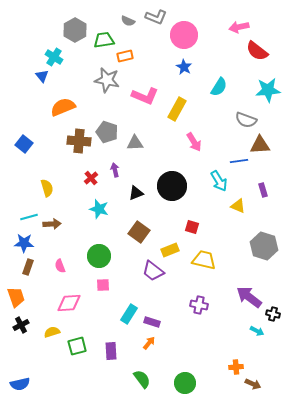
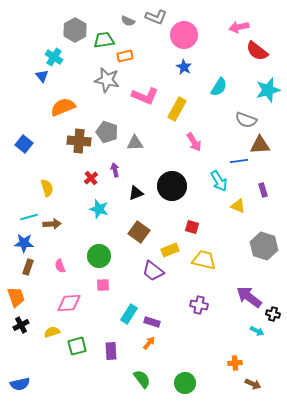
cyan star at (268, 90): rotated 10 degrees counterclockwise
orange cross at (236, 367): moved 1 px left, 4 px up
